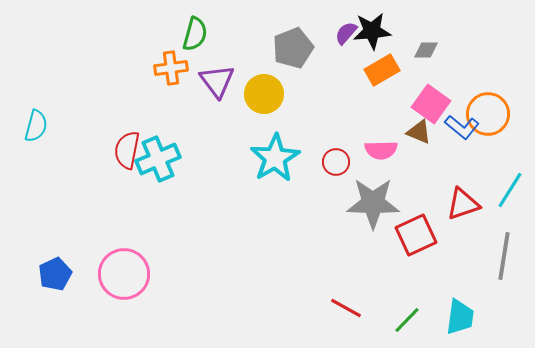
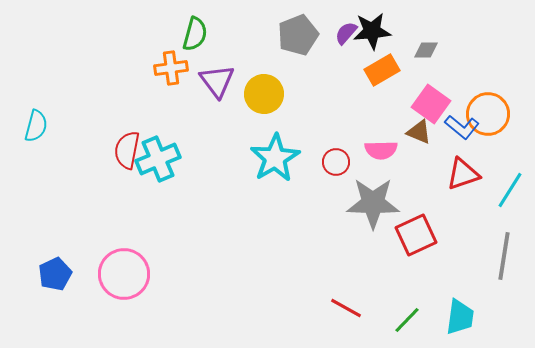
gray pentagon: moved 5 px right, 13 px up
red triangle: moved 30 px up
